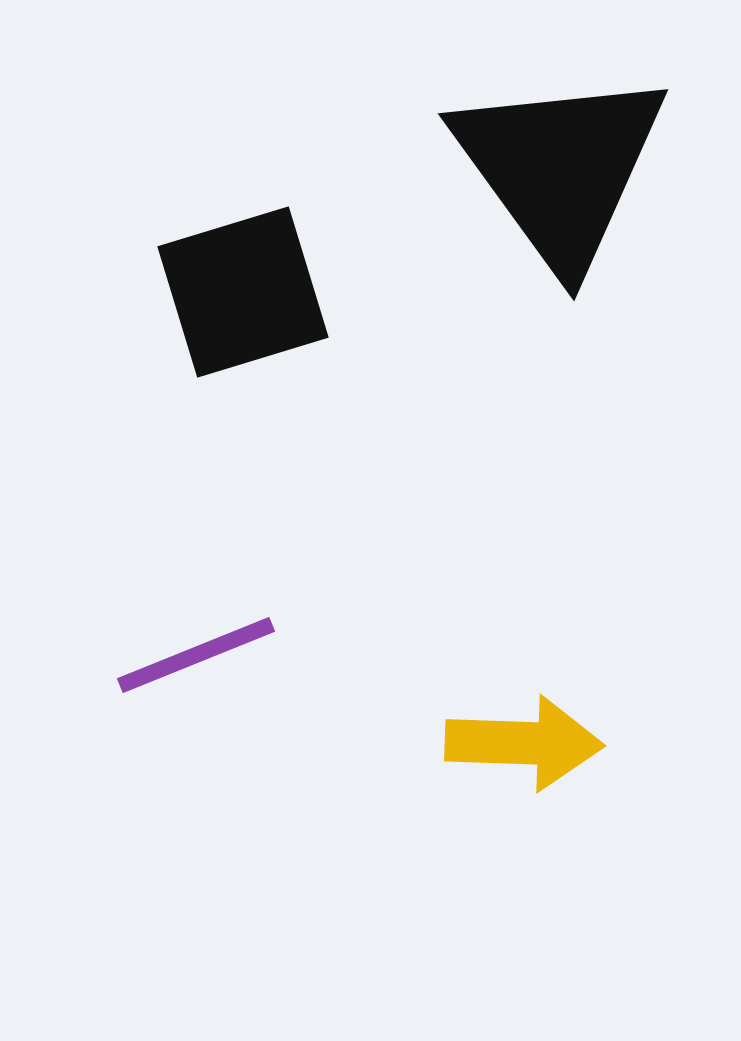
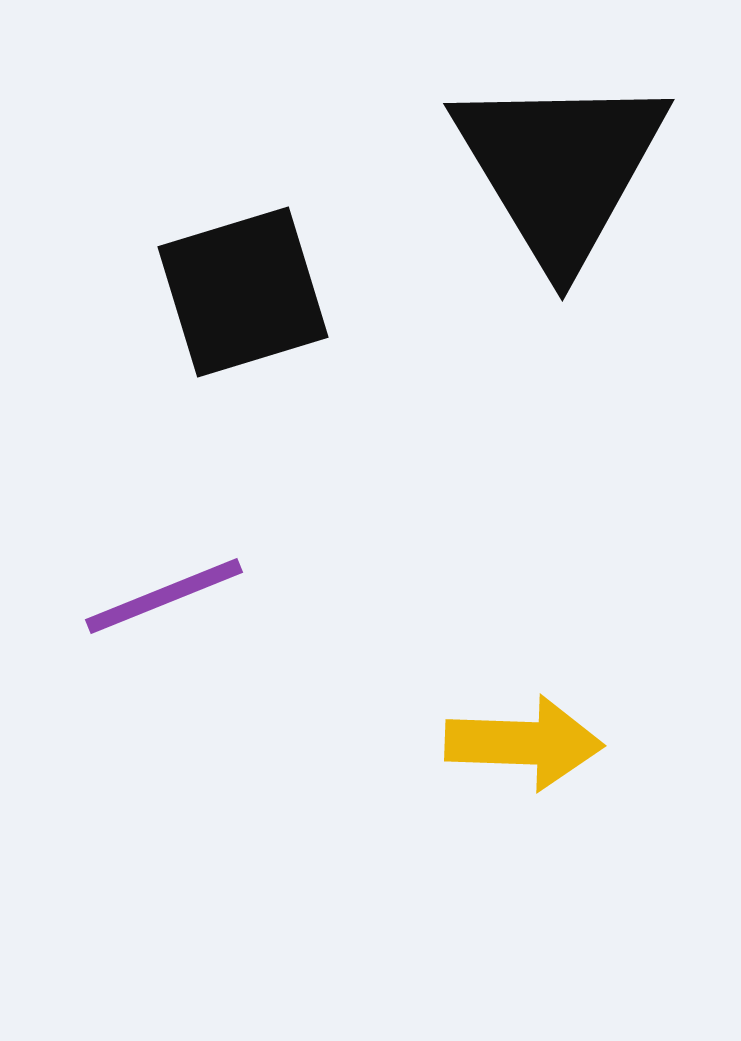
black triangle: rotated 5 degrees clockwise
purple line: moved 32 px left, 59 px up
